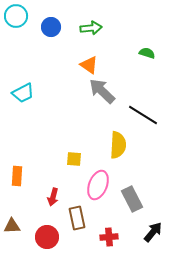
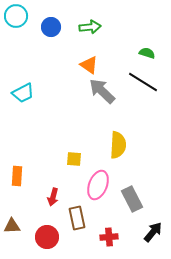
green arrow: moved 1 px left, 1 px up
black line: moved 33 px up
